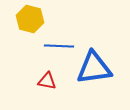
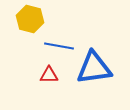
blue line: rotated 8 degrees clockwise
red triangle: moved 2 px right, 6 px up; rotated 12 degrees counterclockwise
